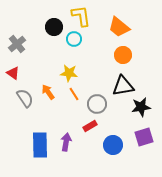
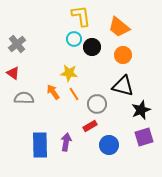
black circle: moved 38 px right, 20 px down
black triangle: rotated 25 degrees clockwise
orange arrow: moved 5 px right
gray semicircle: moved 1 px left; rotated 54 degrees counterclockwise
black star: moved 3 px down; rotated 12 degrees counterclockwise
blue circle: moved 4 px left
